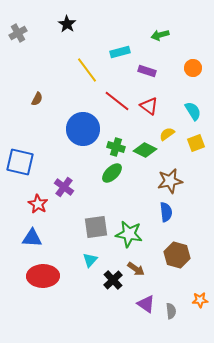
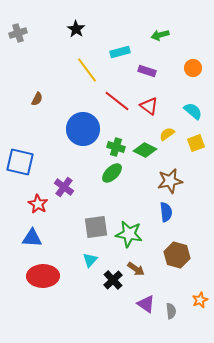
black star: moved 9 px right, 5 px down
gray cross: rotated 12 degrees clockwise
cyan semicircle: rotated 18 degrees counterclockwise
orange star: rotated 21 degrees counterclockwise
